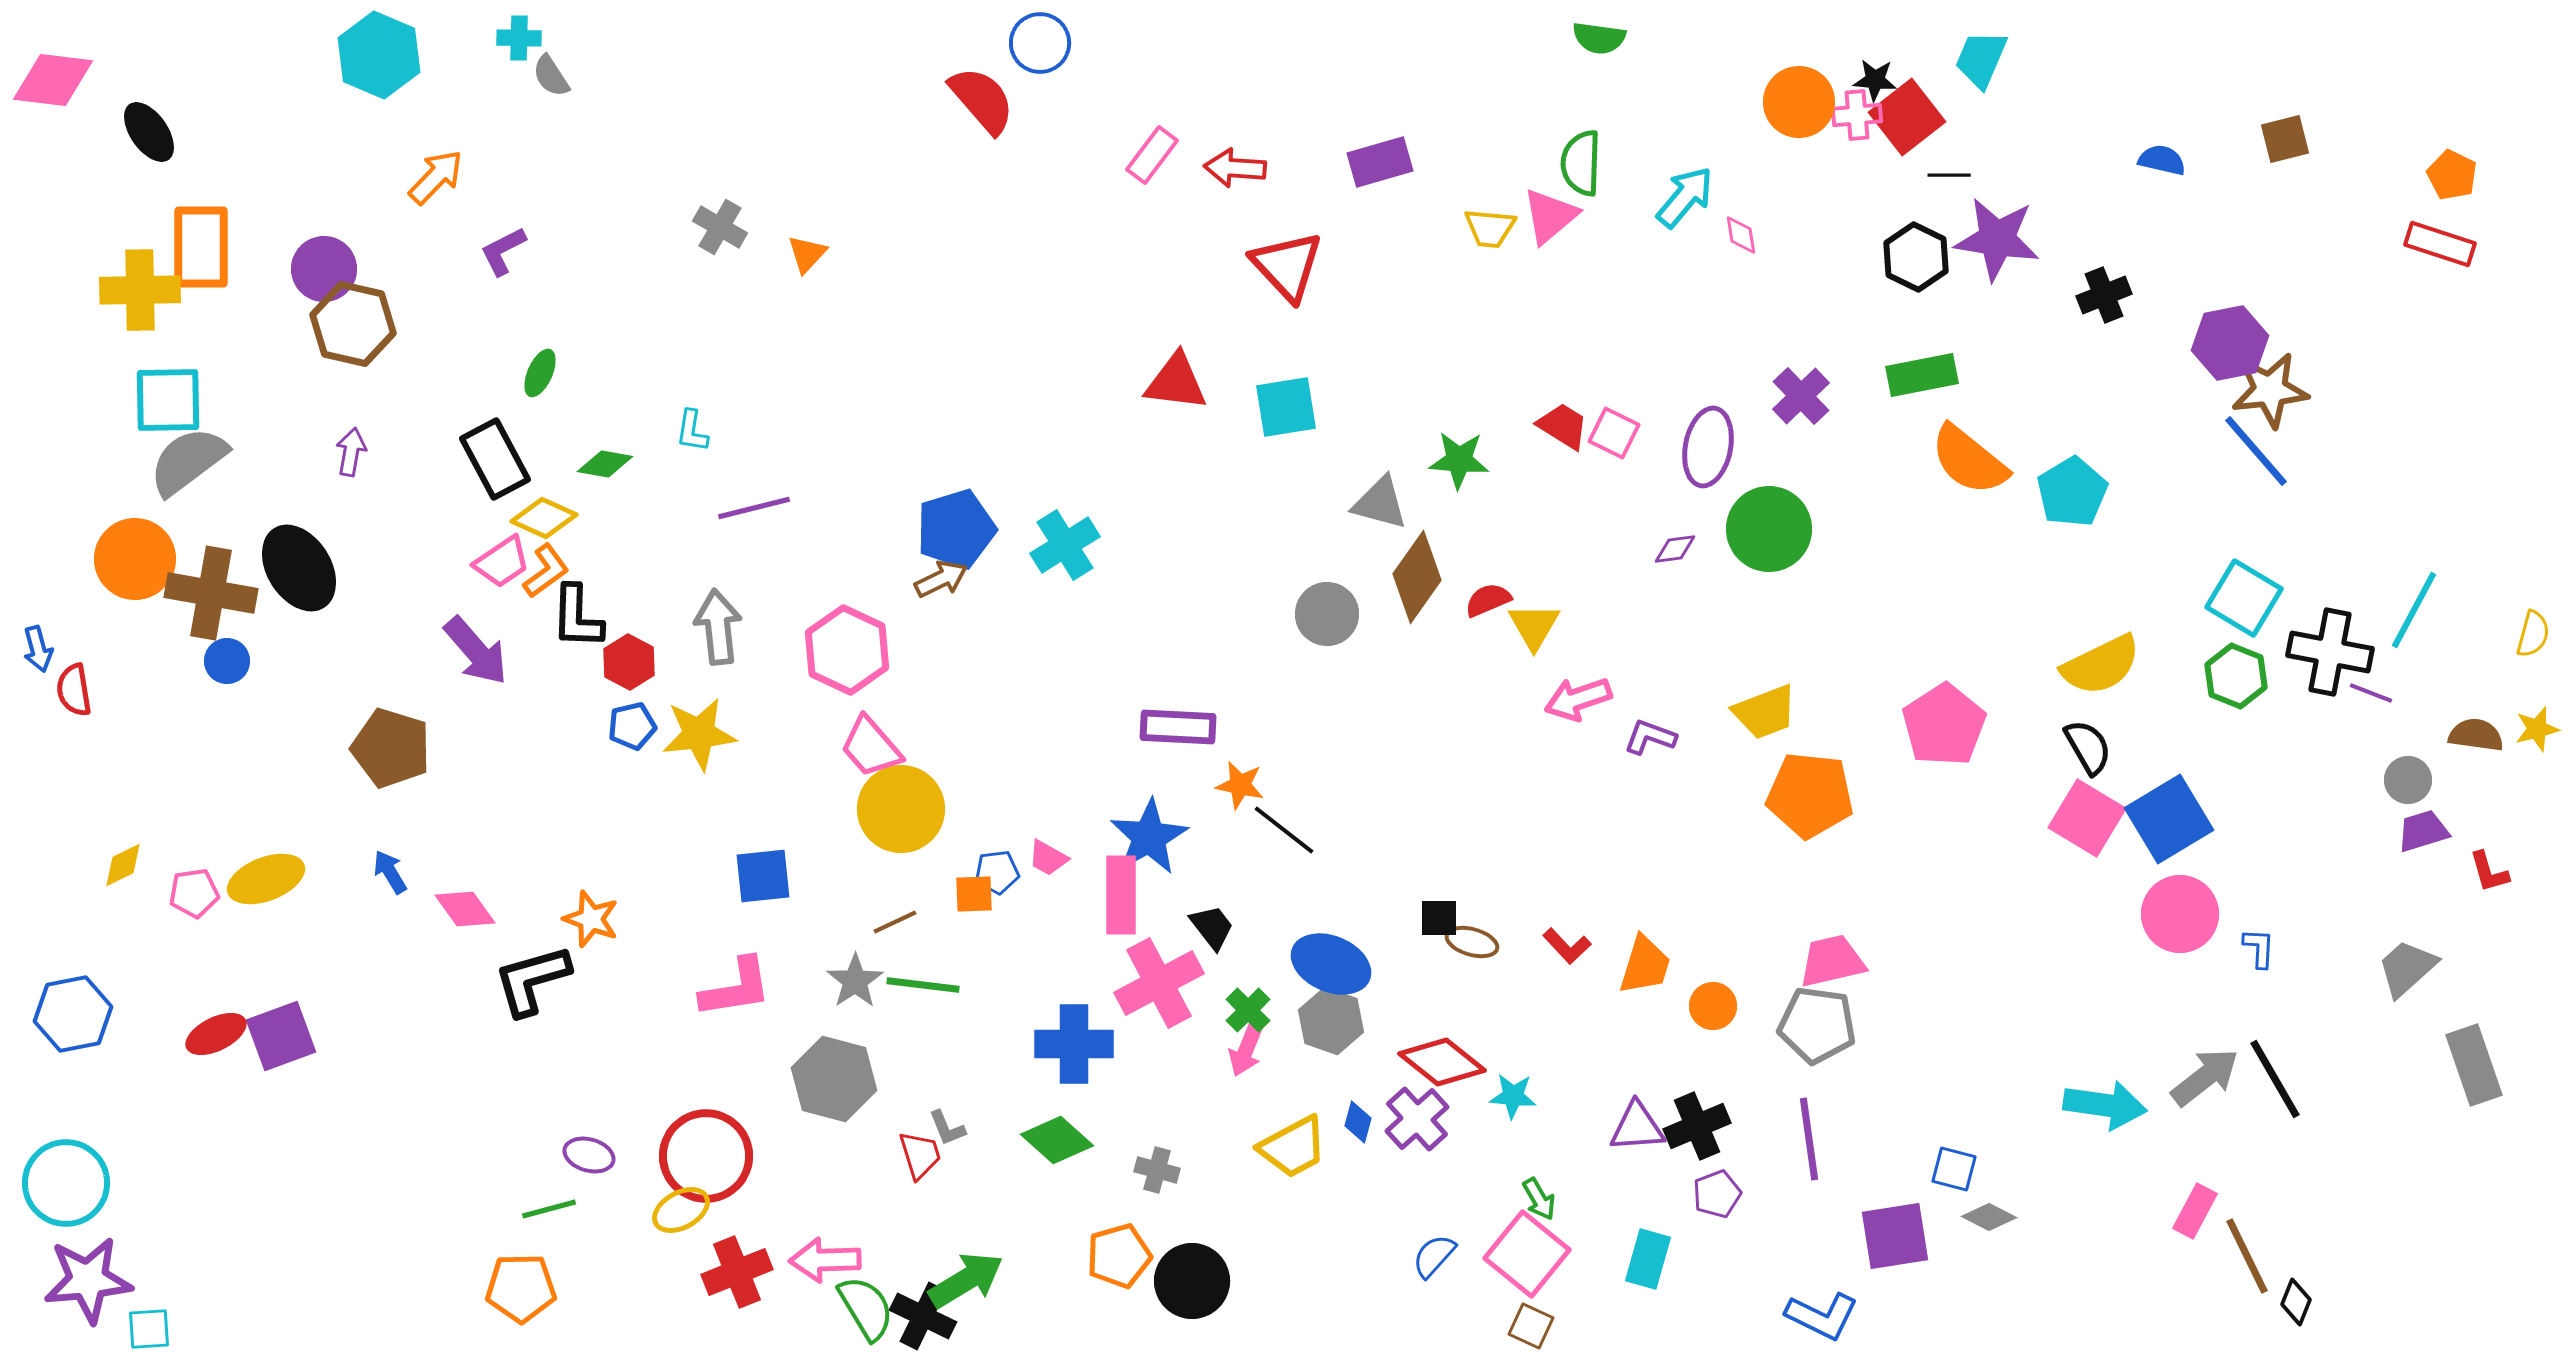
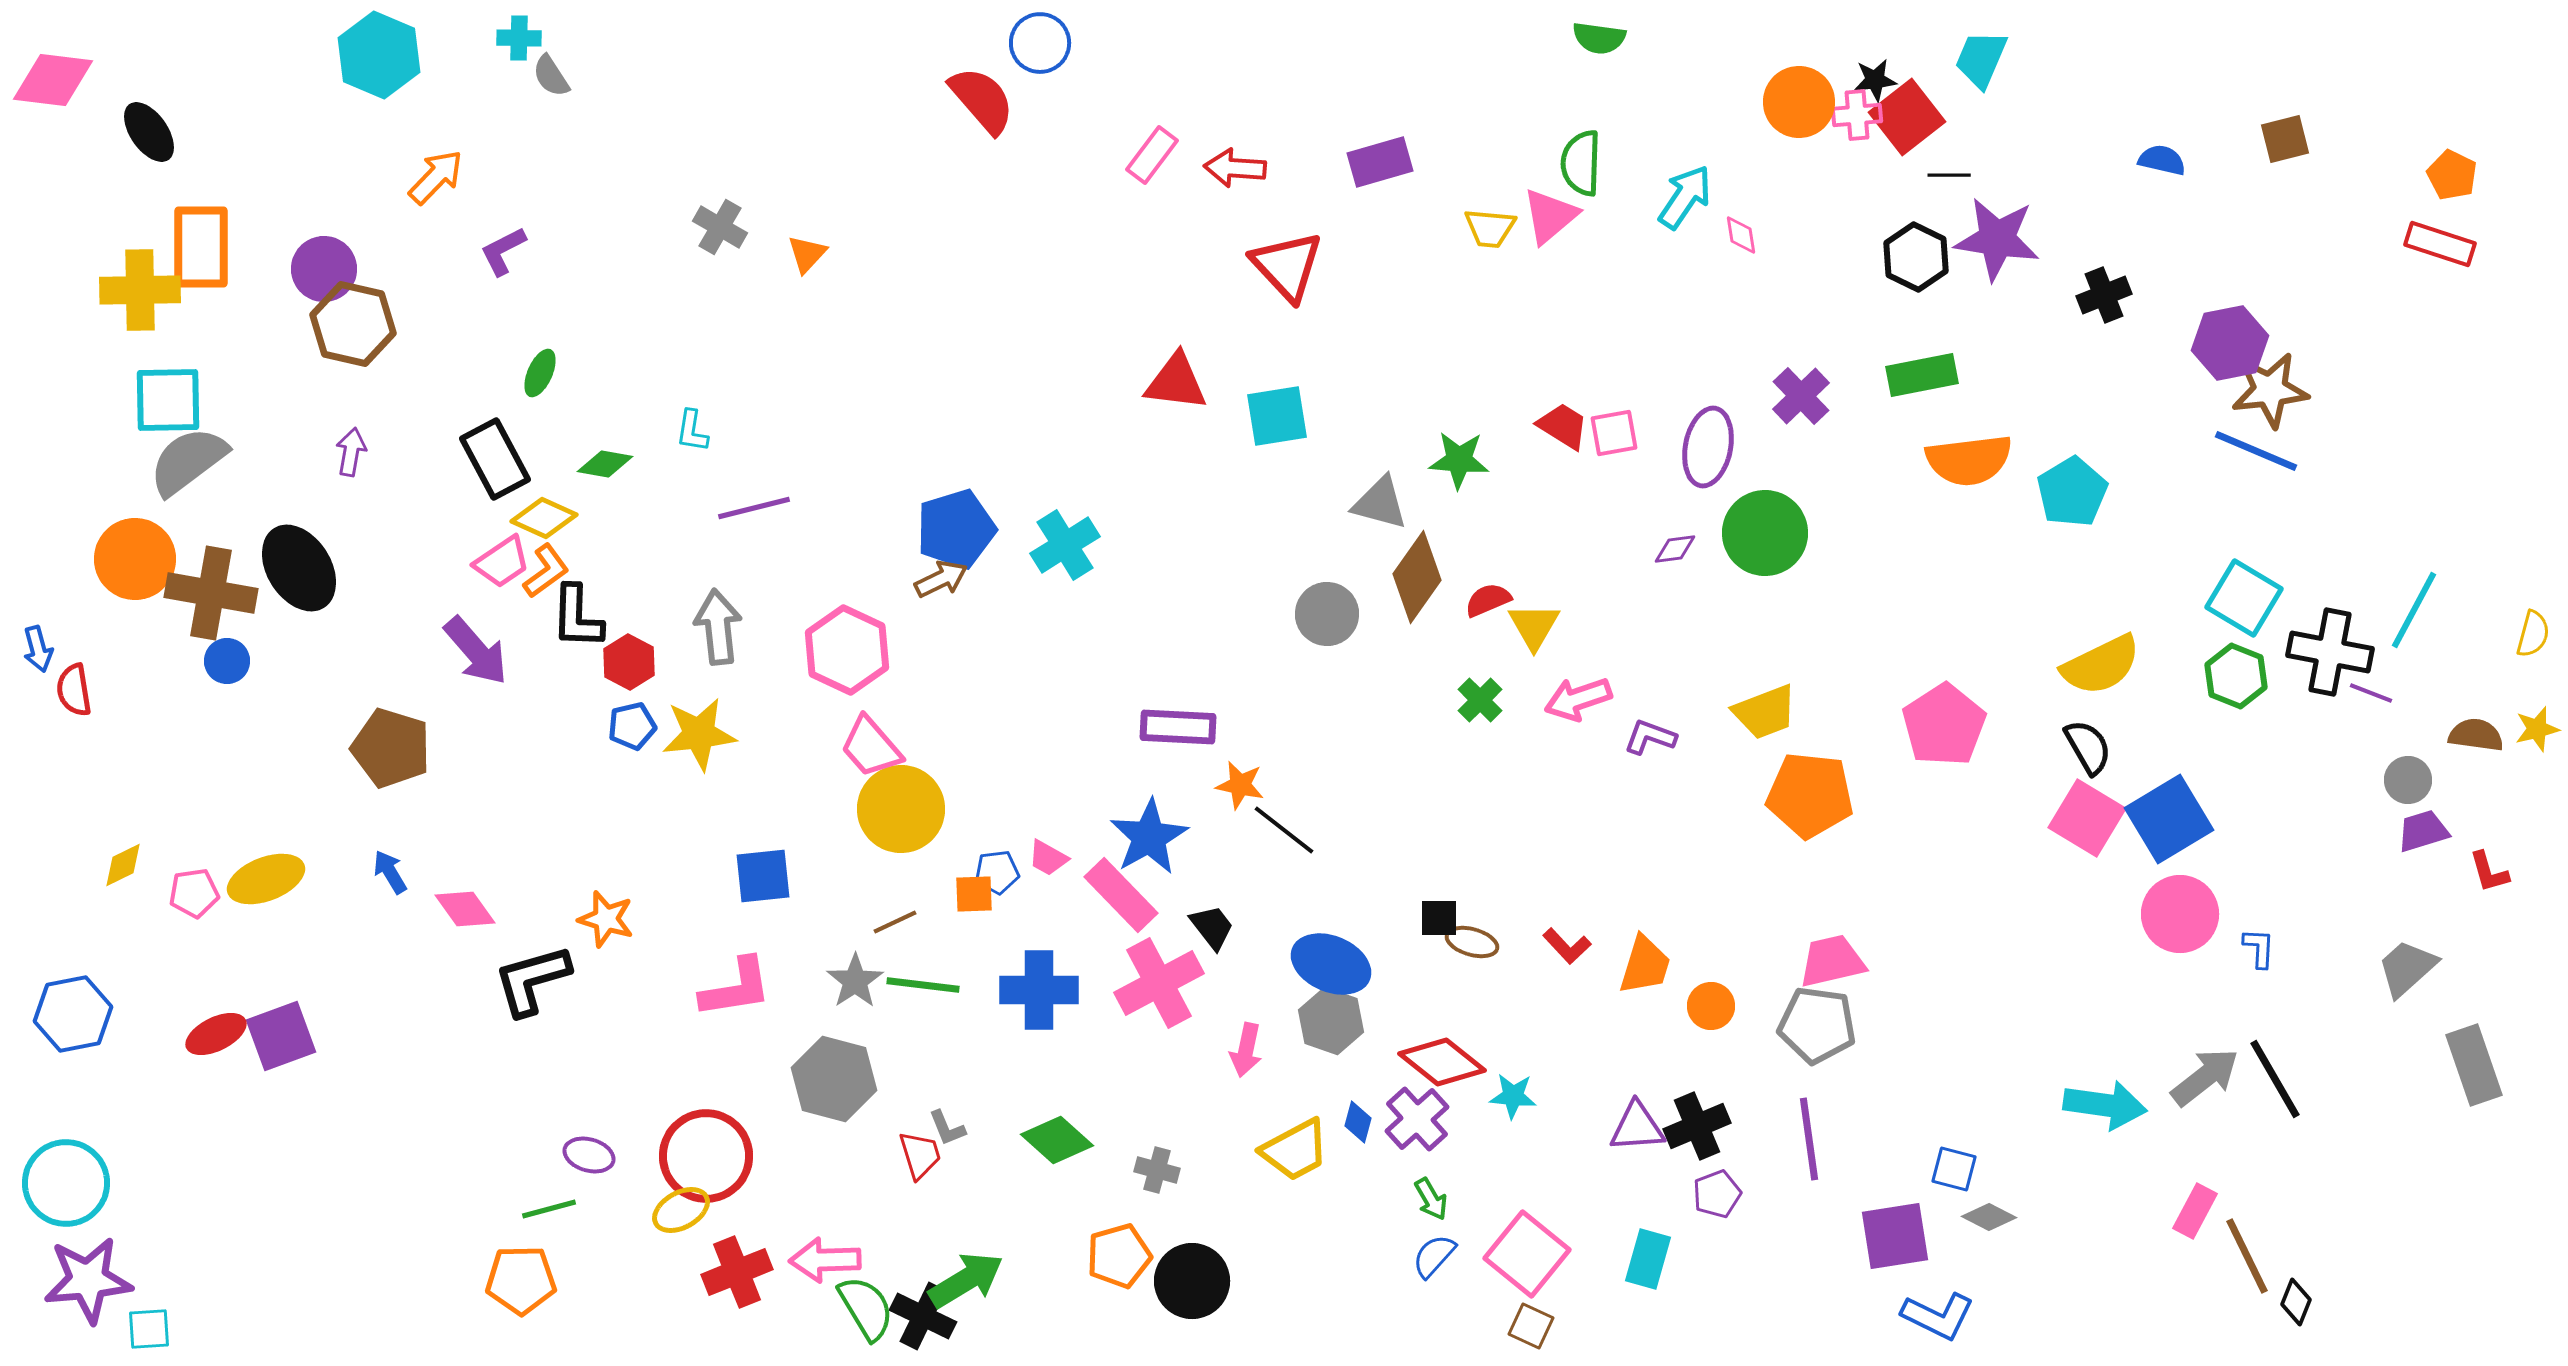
black star at (1875, 80): rotated 12 degrees counterclockwise
cyan arrow at (1685, 197): rotated 6 degrees counterclockwise
cyan square at (1286, 407): moved 9 px left, 9 px down
pink square at (1614, 433): rotated 36 degrees counterclockwise
blue line at (2256, 451): rotated 26 degrees counterclockwise
orange semicircle at (1969, 460): rotated 46 degrees counterclockwise
green circle at (1769, 529): moved 4 px left, 4 px down
pink rectangle at (1121, 895): rotated 44 degrees counterclockwise
orange star at (591, 919): moved 15 px right; rotated 4 degrees counterclockwise
orange circle at (1713, 1006): moved 2 px left
green cross at (1248, 1010): moved 232 px right, 310 px up
blue cross at (1074, 1044): moved 35 px left, 54 px up
pink arrow at (1246, 1050): rotated 10 degrees counterclockwise
yellow trapezoid at (1293, 1147): moved 2 px right, 3 px down
green arrow at (1539, 1199): moved 108 px left
orange pentagon at (521, 1288): moved 8 px up
blue L-shape at (1822, 1316): moved 116 px right
